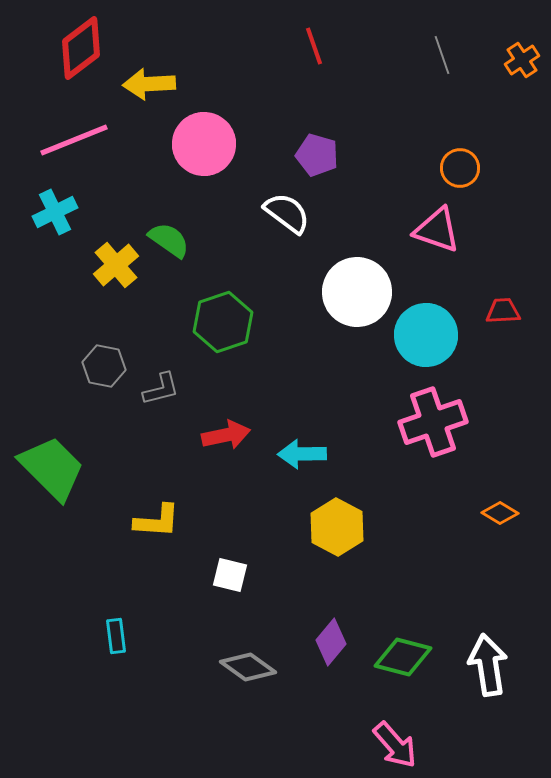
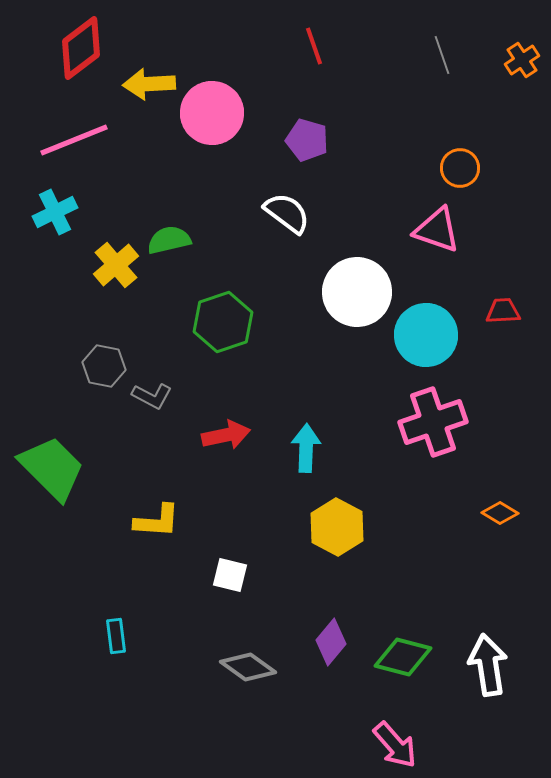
pink circle: moved 8 px right, 31 px up
purple pentagon: moved 10 px left, 15 px up
green semicircle: rotated 48 degrees counterclockwise
gray L-shape: moved 9 px left, 7 px down; rotated 42 degrees clockwise
cyan arrow: moved 4 px right, 6 px up; rotated 93 degrees clockwise
